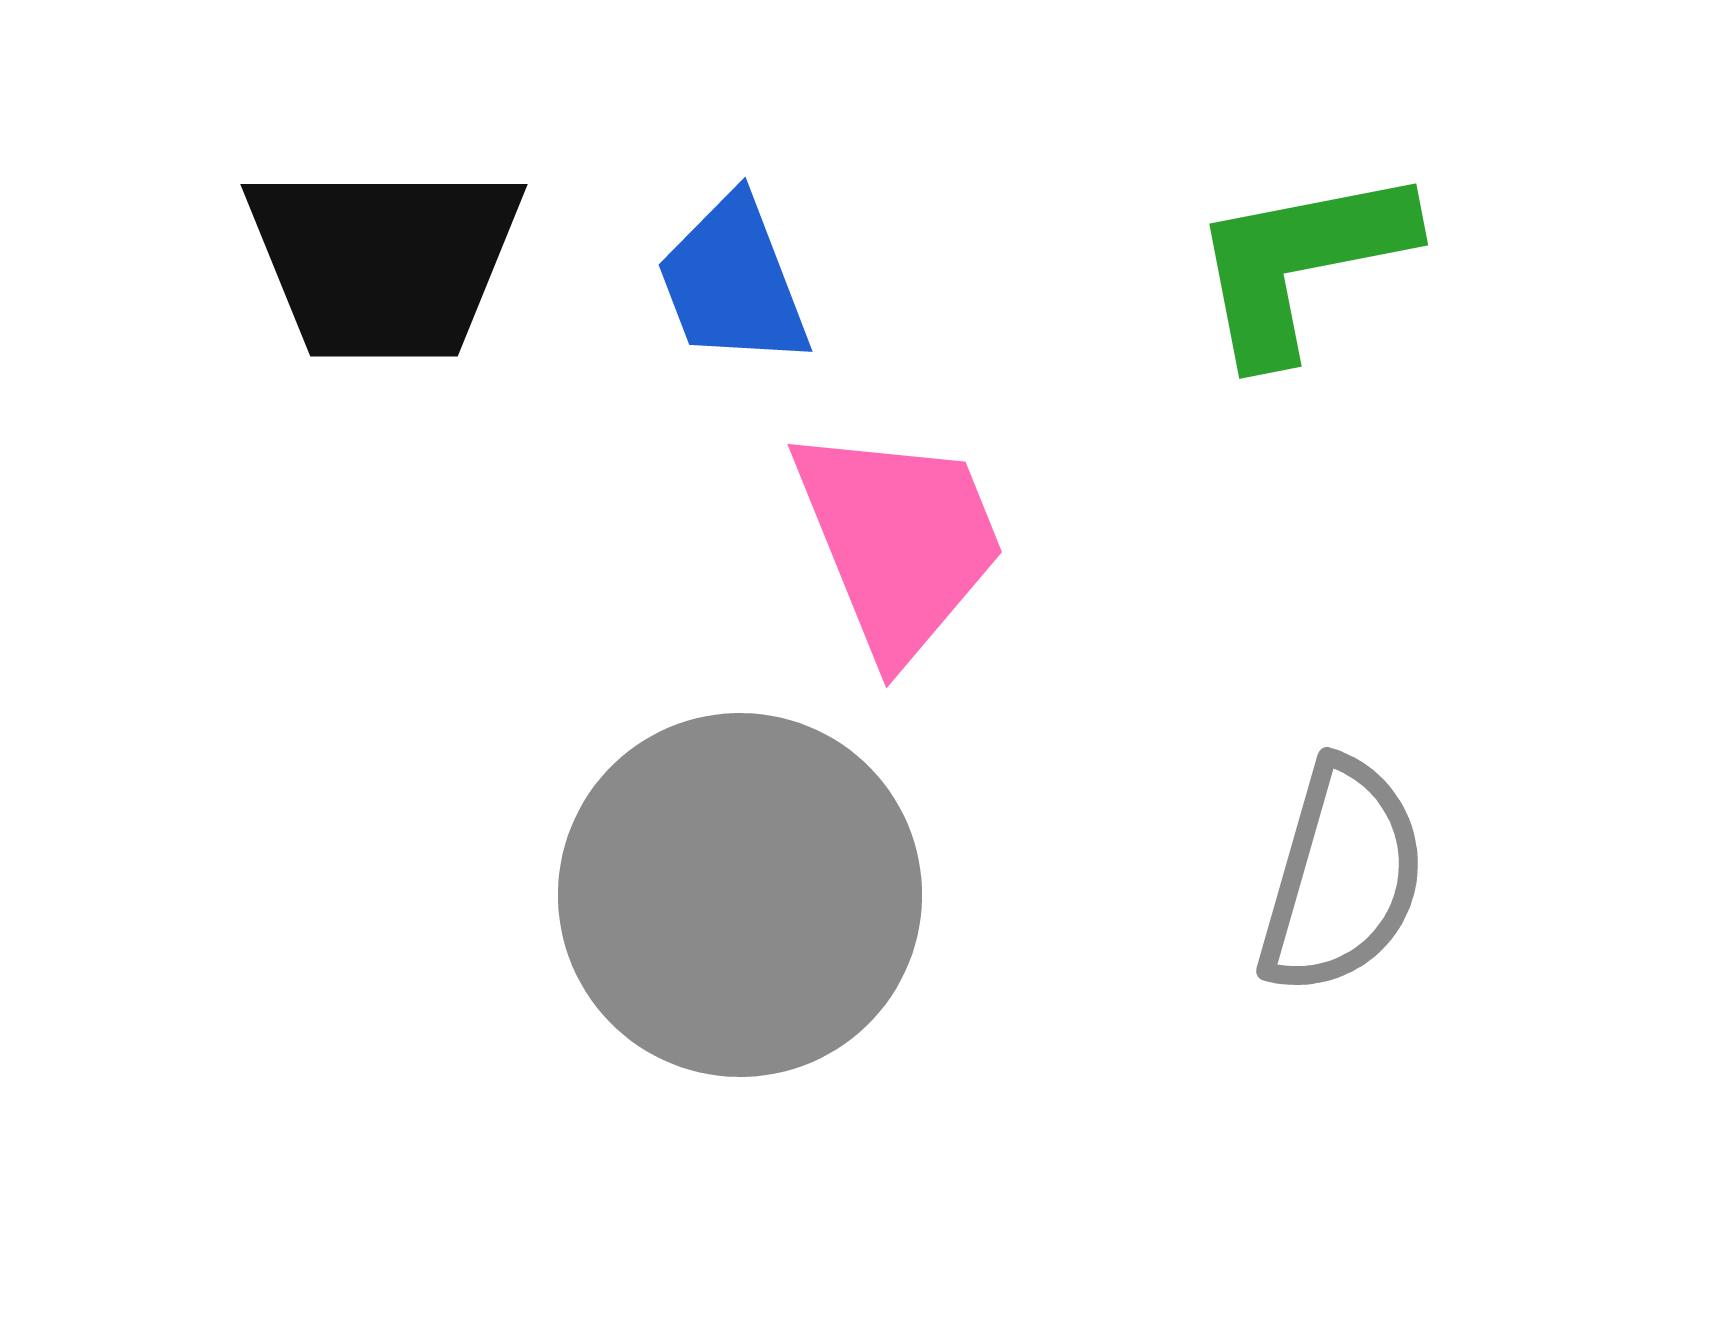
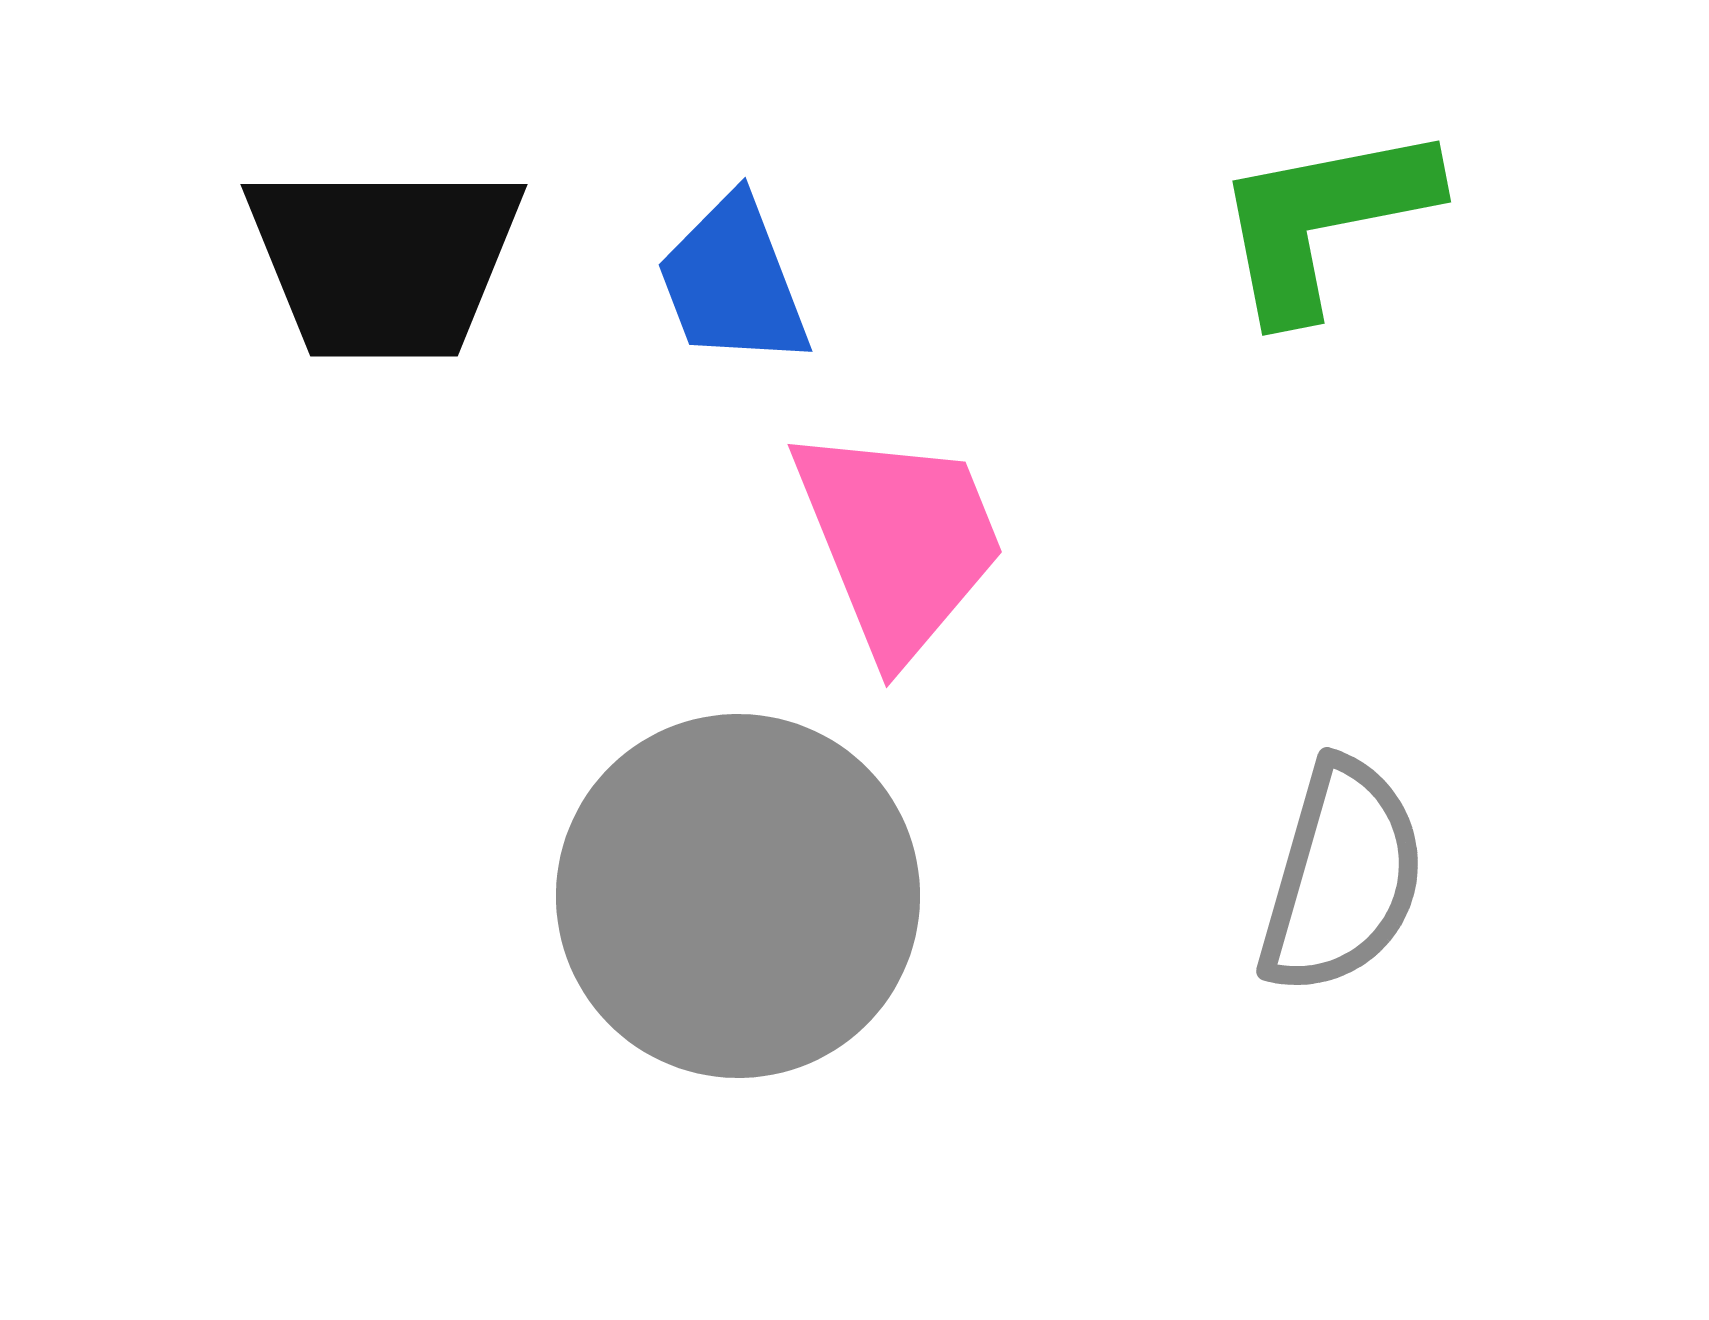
green L-shape: moved 23 px right, 43 px up
gray circle: moved 2 px left, 1 px down
